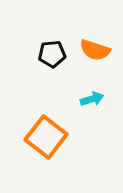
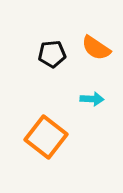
orange semicircle: moved 1 px right, 2 px up; rotated 16 degrees clockwise
cyan arrow: rotated 20 degrees clockwise
